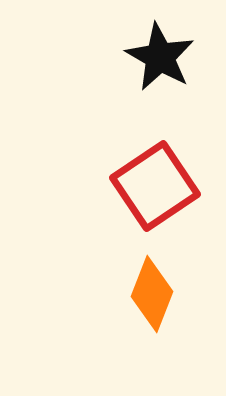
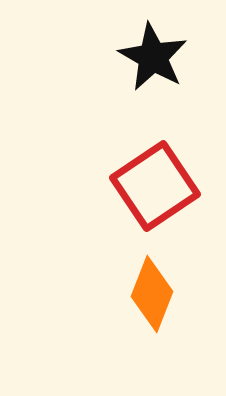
black star: moved 7 px left
